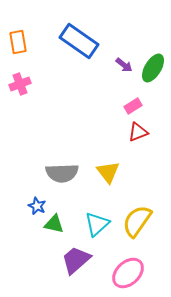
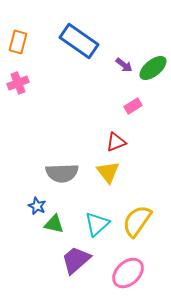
orange rectangle: rotated 25 degrees clockwise
green ellipse: rotated 20 degrees clockwise
pink cross: moved 2 px left, 1 px up
red triangle: moved 22 px left, 10 px down
